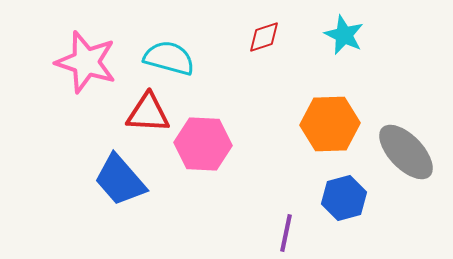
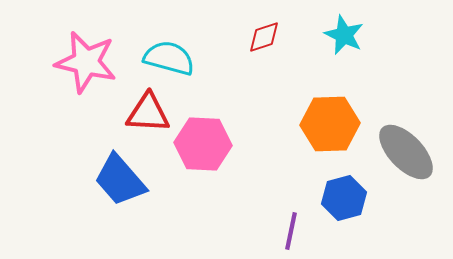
pink star: rotated 4 degrees counterclockwise
purple line: moved 5 px right, 2 px up
